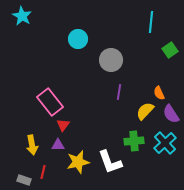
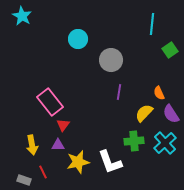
cyan line: moved 1 px right, 2 px down
yellow semicircle: moved 1 px left, 2 px down
red line: rotated 40 degrees counterclockwise
